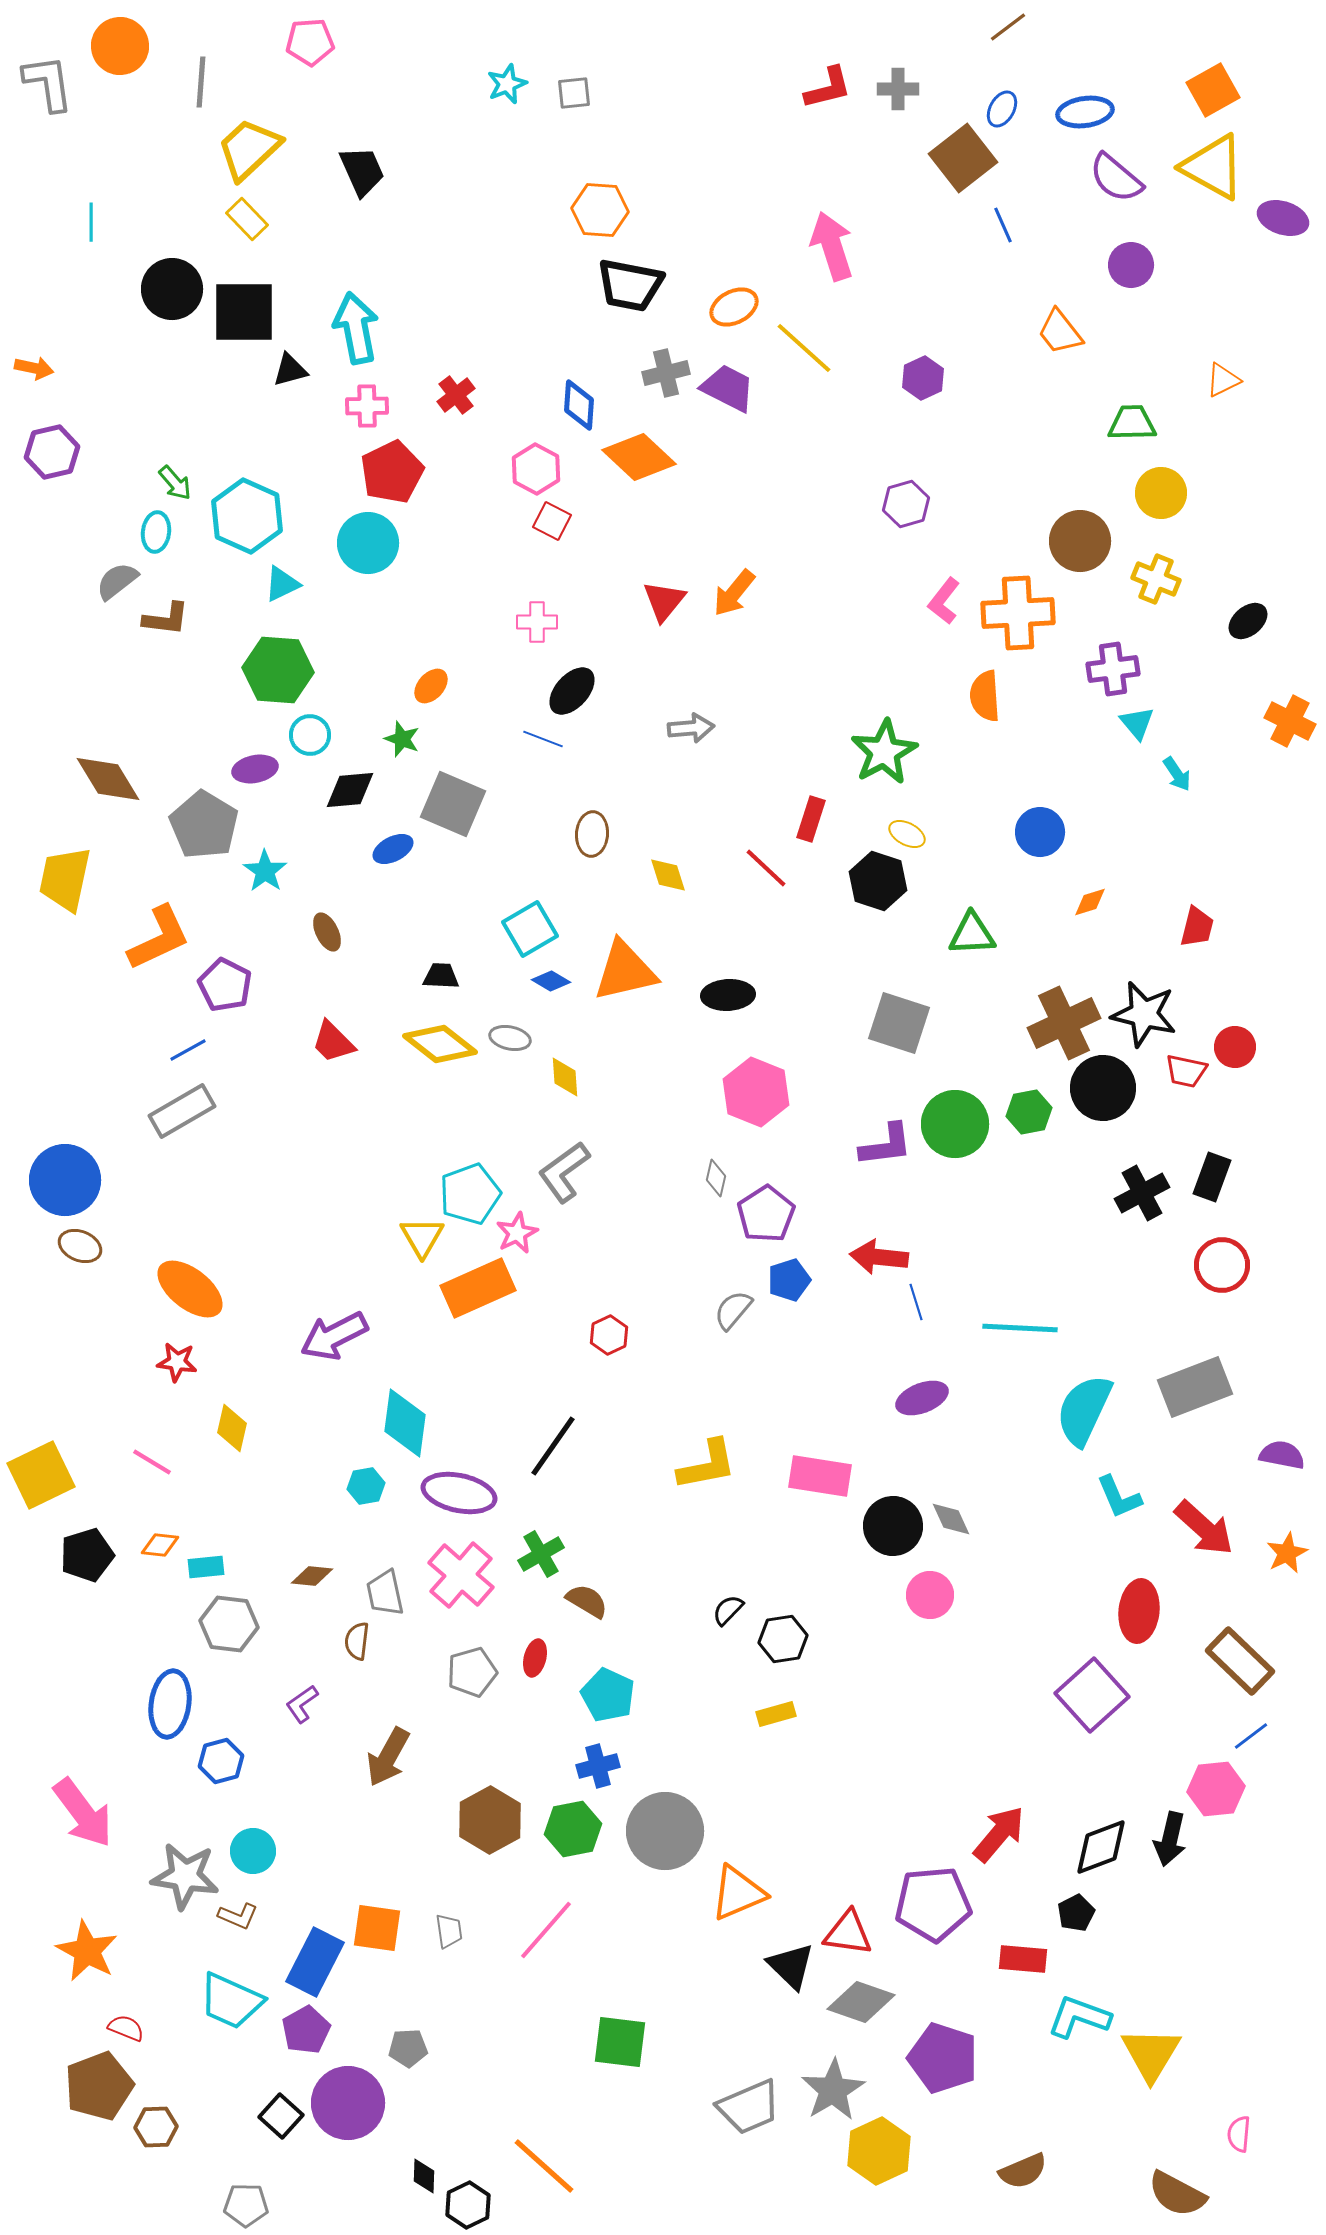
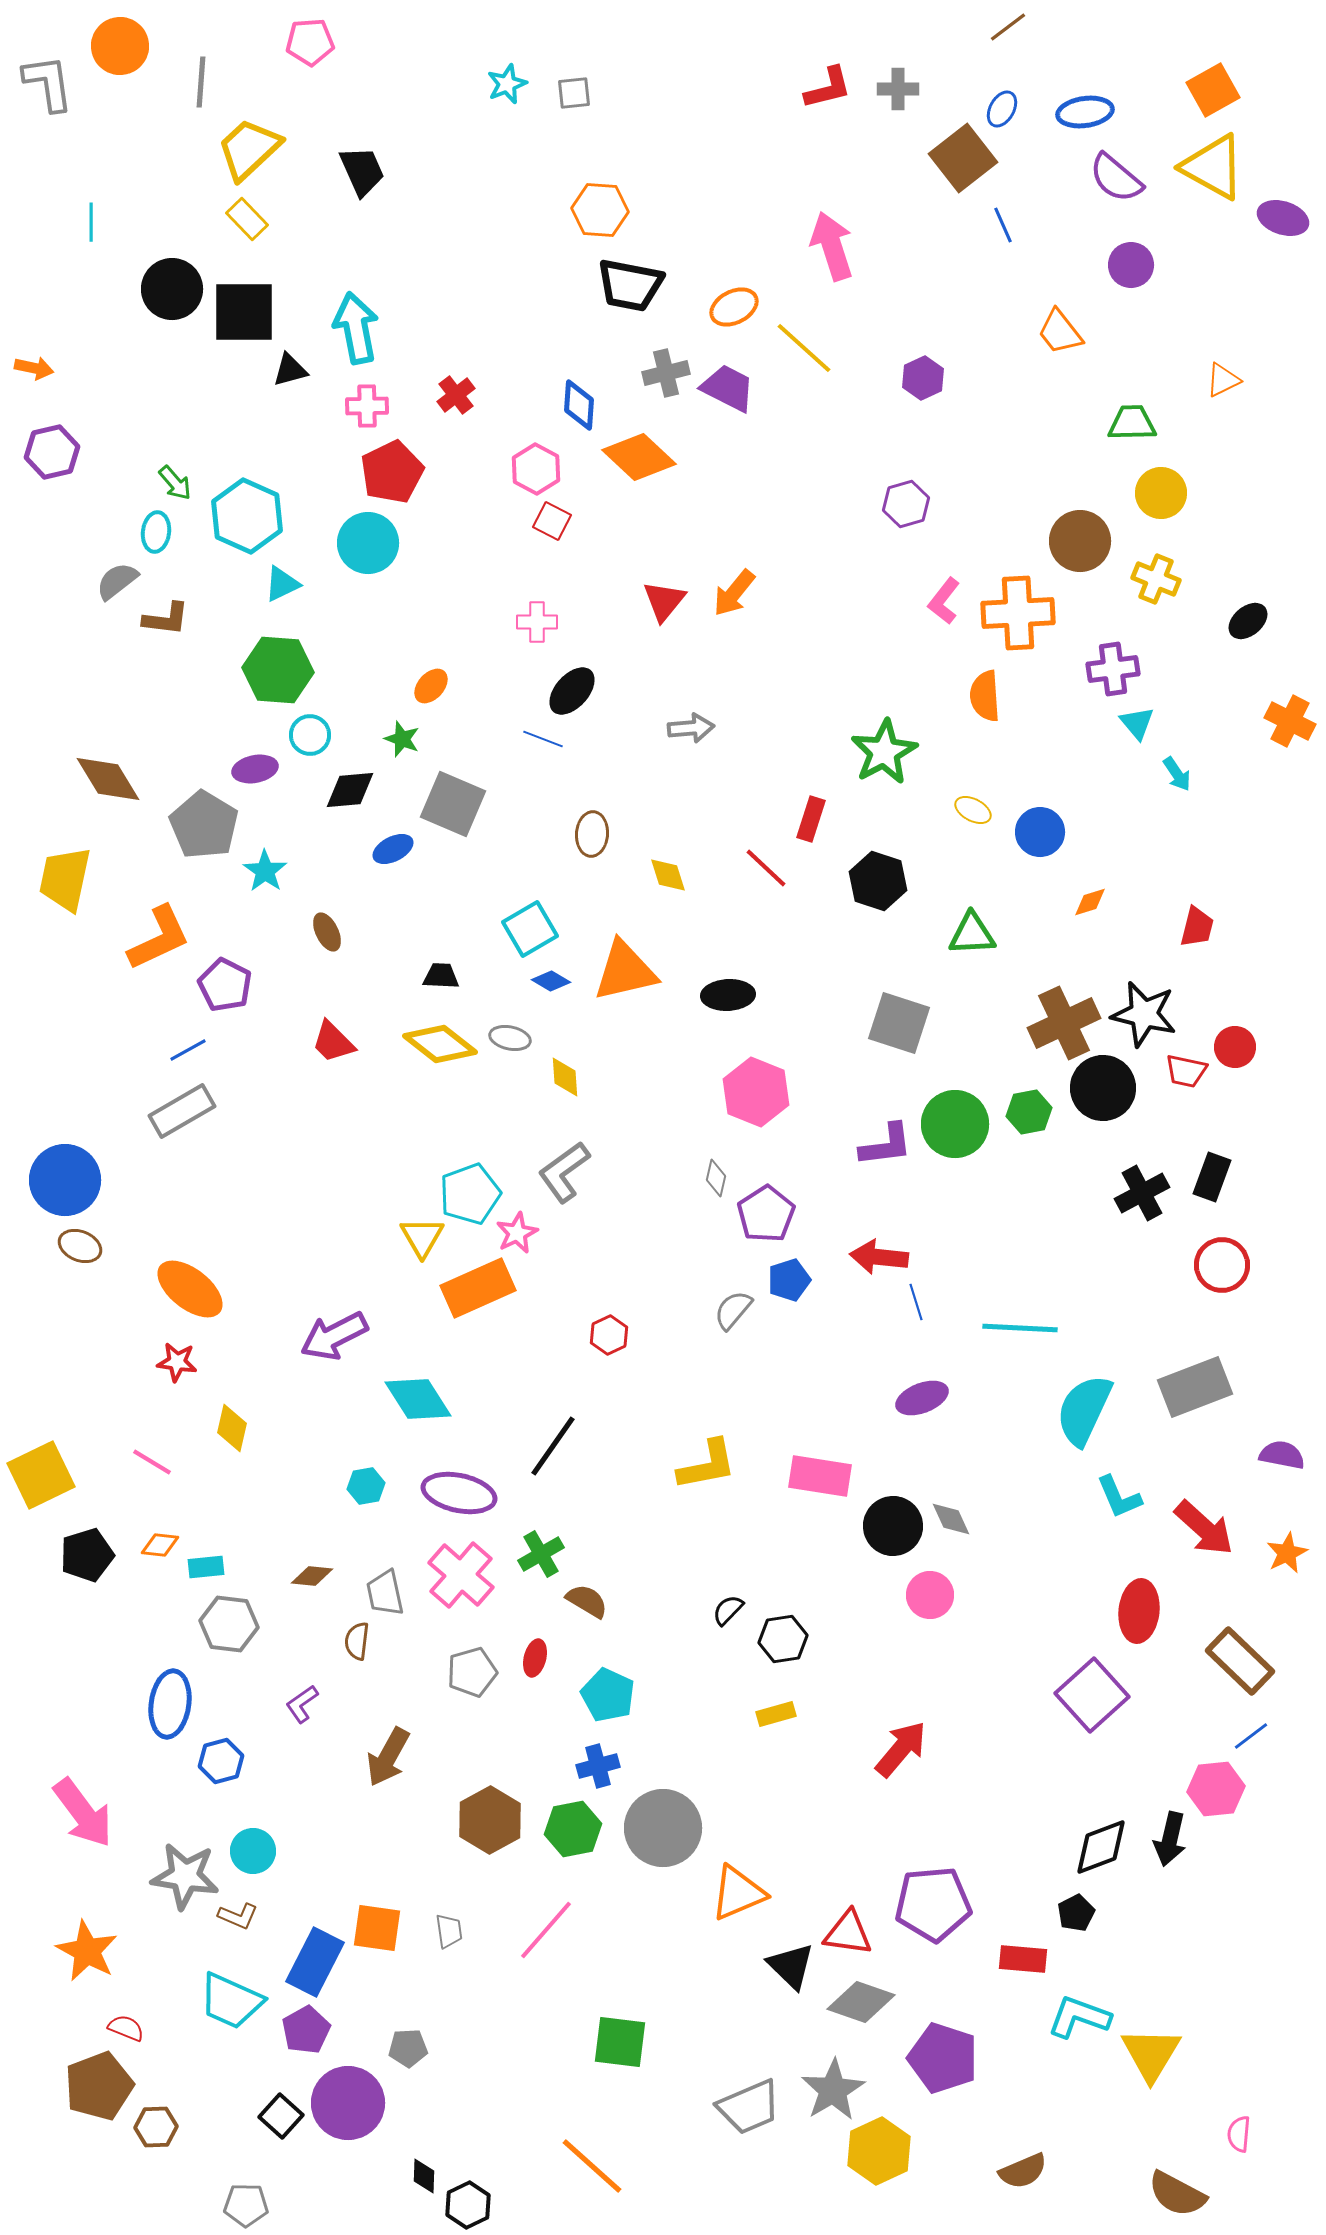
yellow ellipse at (907, 834): moved 66 px right, 24 px up
cyan diamond at (405, 1423): moved 13 px right, 24 px up; rotated 40 degrees counterclockwise
gray circle at (665, 1831): moved 2 px left, 3 px up
red arrow at (999, 1834): moved 98 px left, 85 px up
orange line at (544, 2166): moved 48 px right
